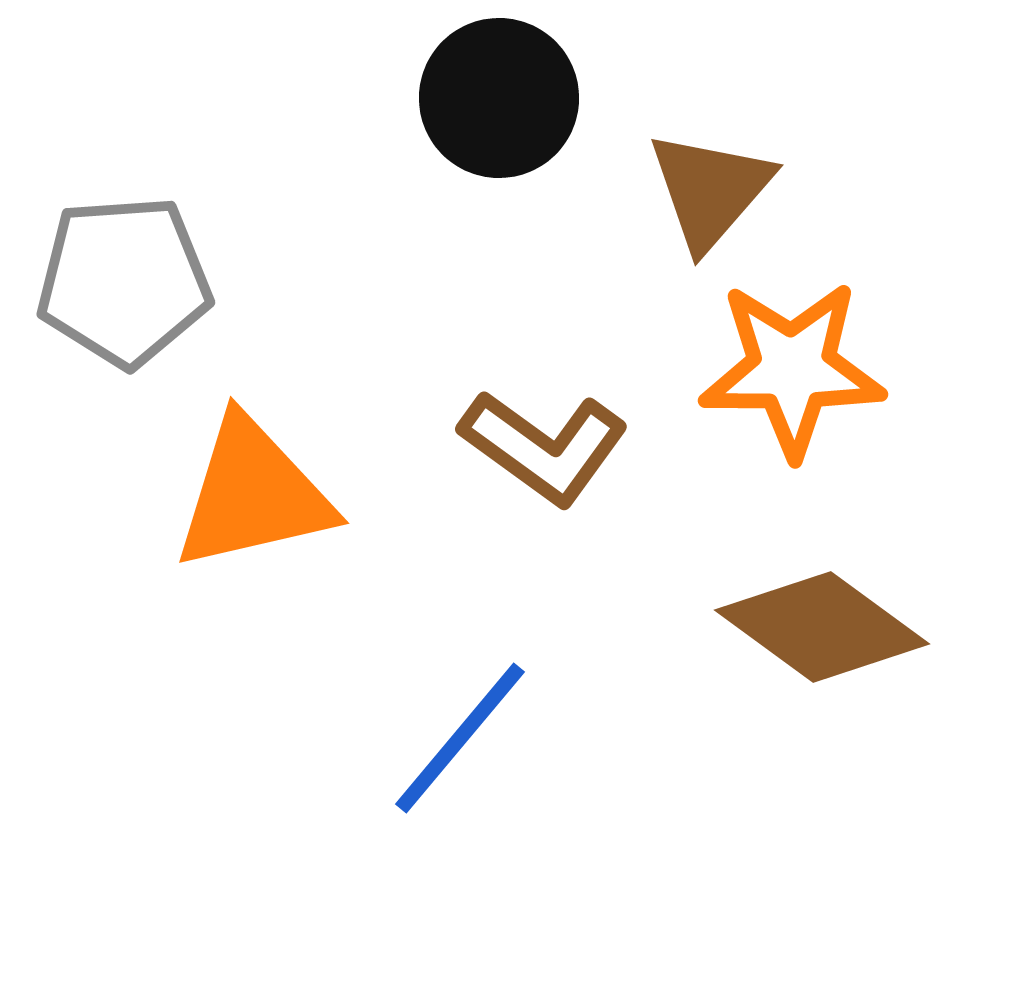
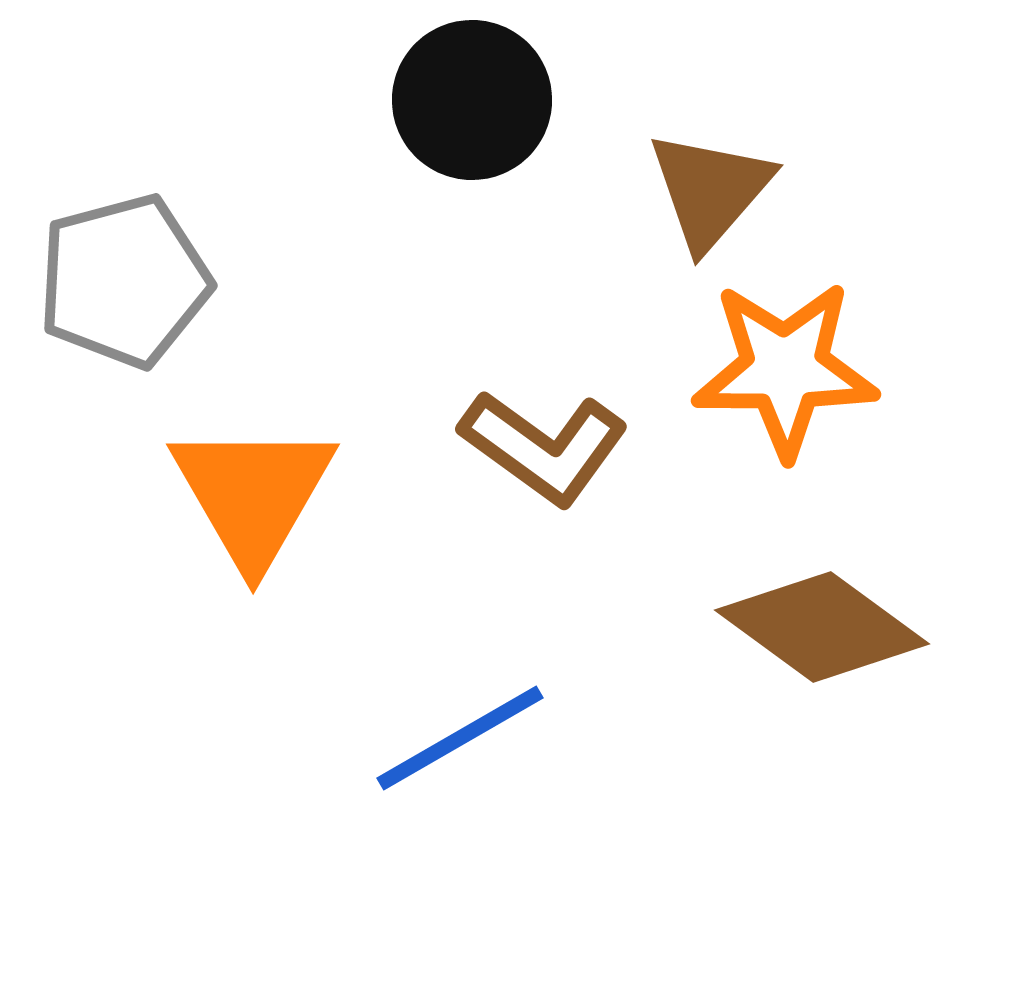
black circle: moved 27 px left, 2 px down
gray pentagon: rotated 11 degrees counterclockwise
orange star: moved 7 px left
orange triangle: rotated 47 degrees counterclockwise
blue line: rotated 20 degrees clockwise
